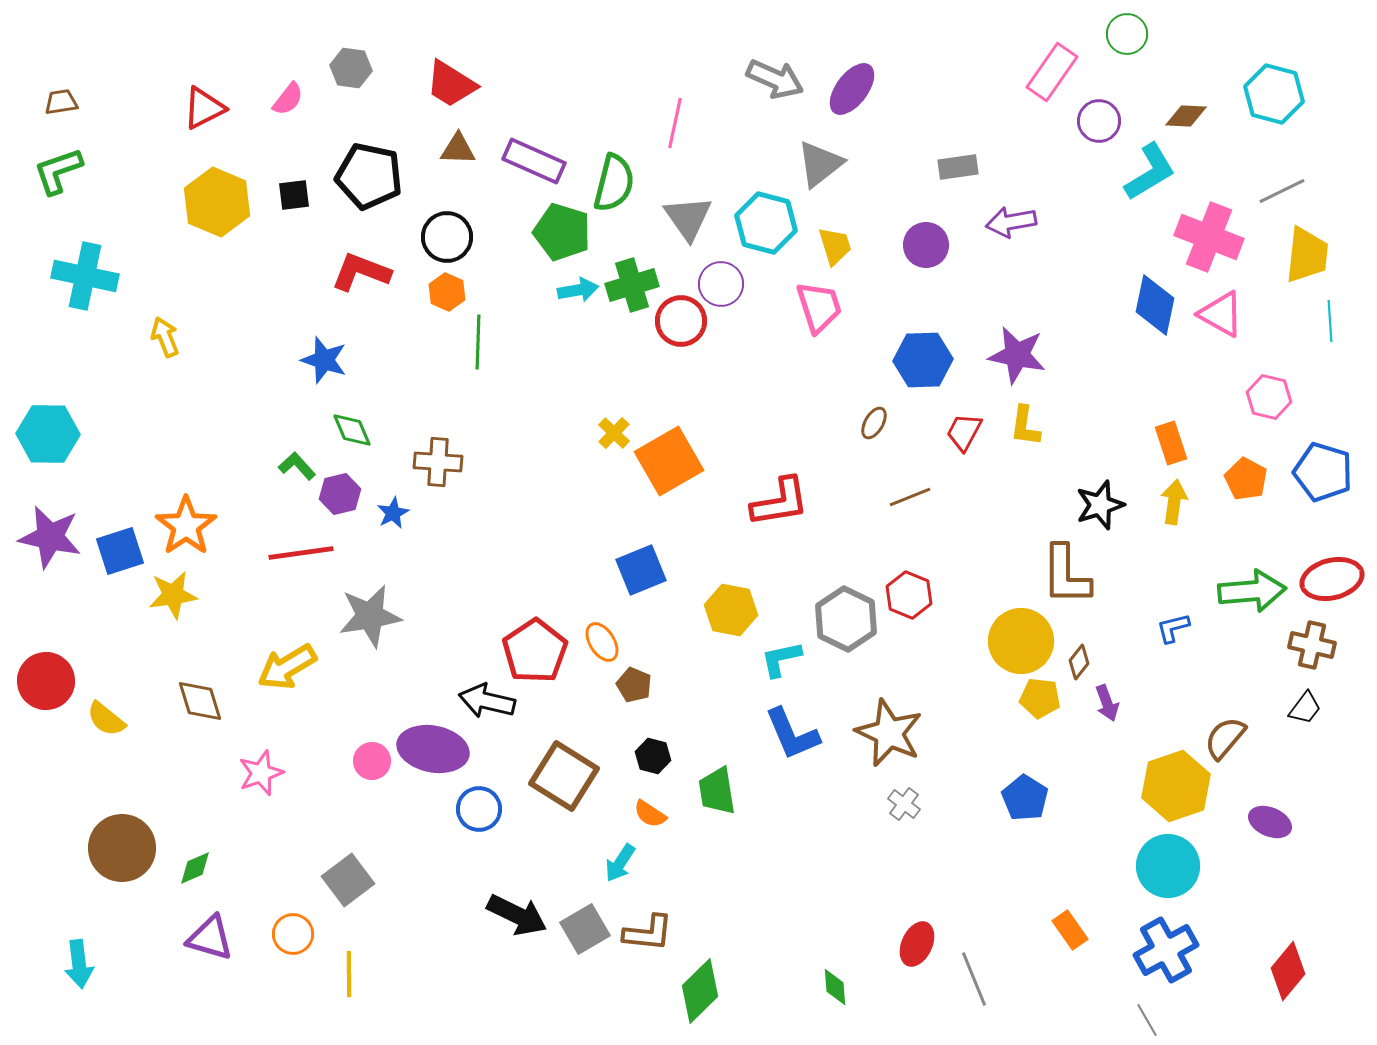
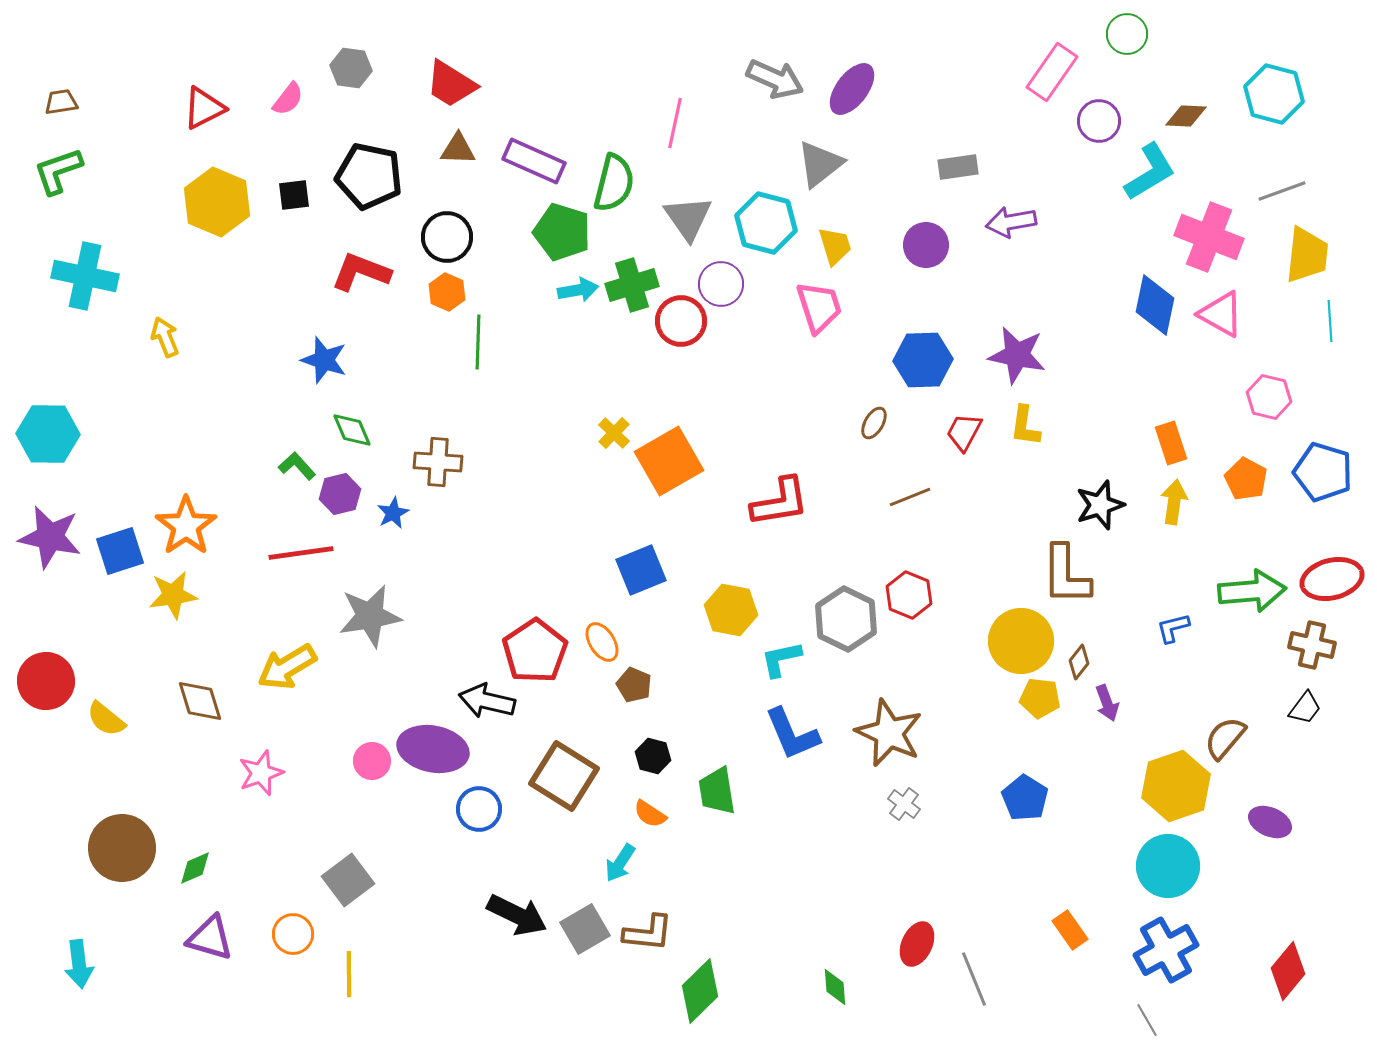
gray line at (1282, 191): rotated 6 degrees clockwise
